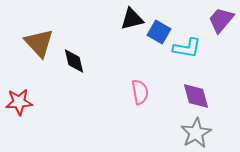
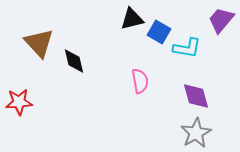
pink semicircle: moved 11 px up
